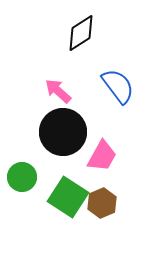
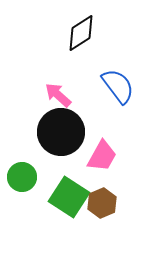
pink arrow: moved 4 px down
black circle: moved 2 px left
green square: moved 1 px right
